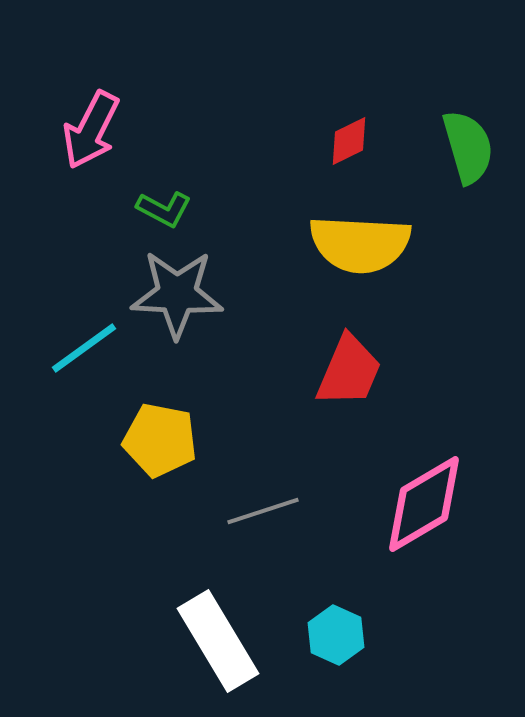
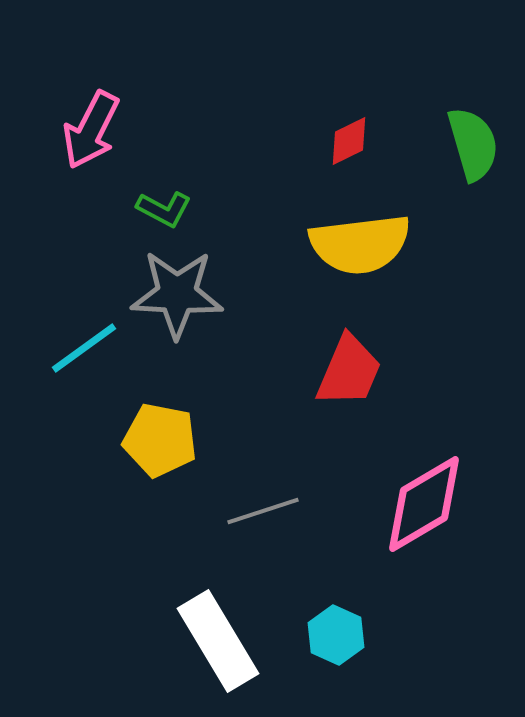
green semicircle: moved 5 px right, 3 px up
yellow semicircle: rotated 10 degrees counterclockwise
